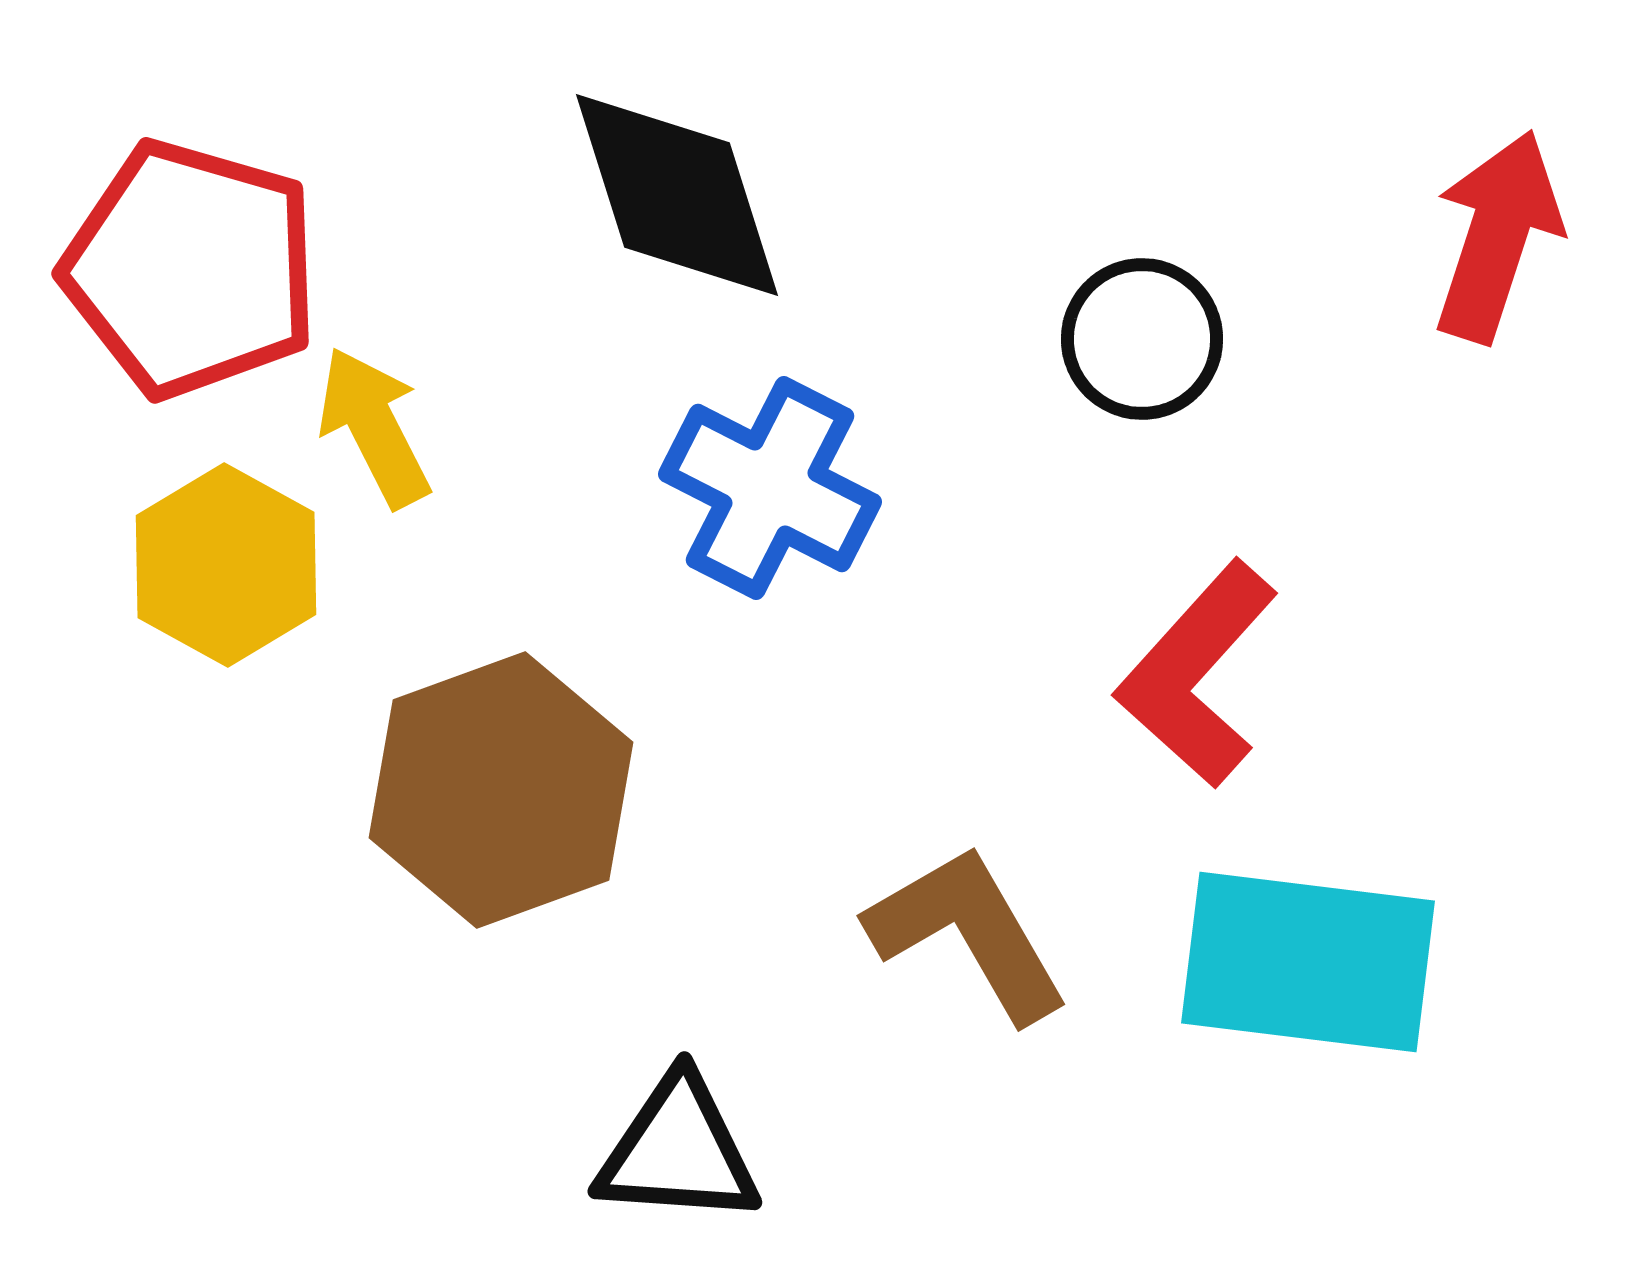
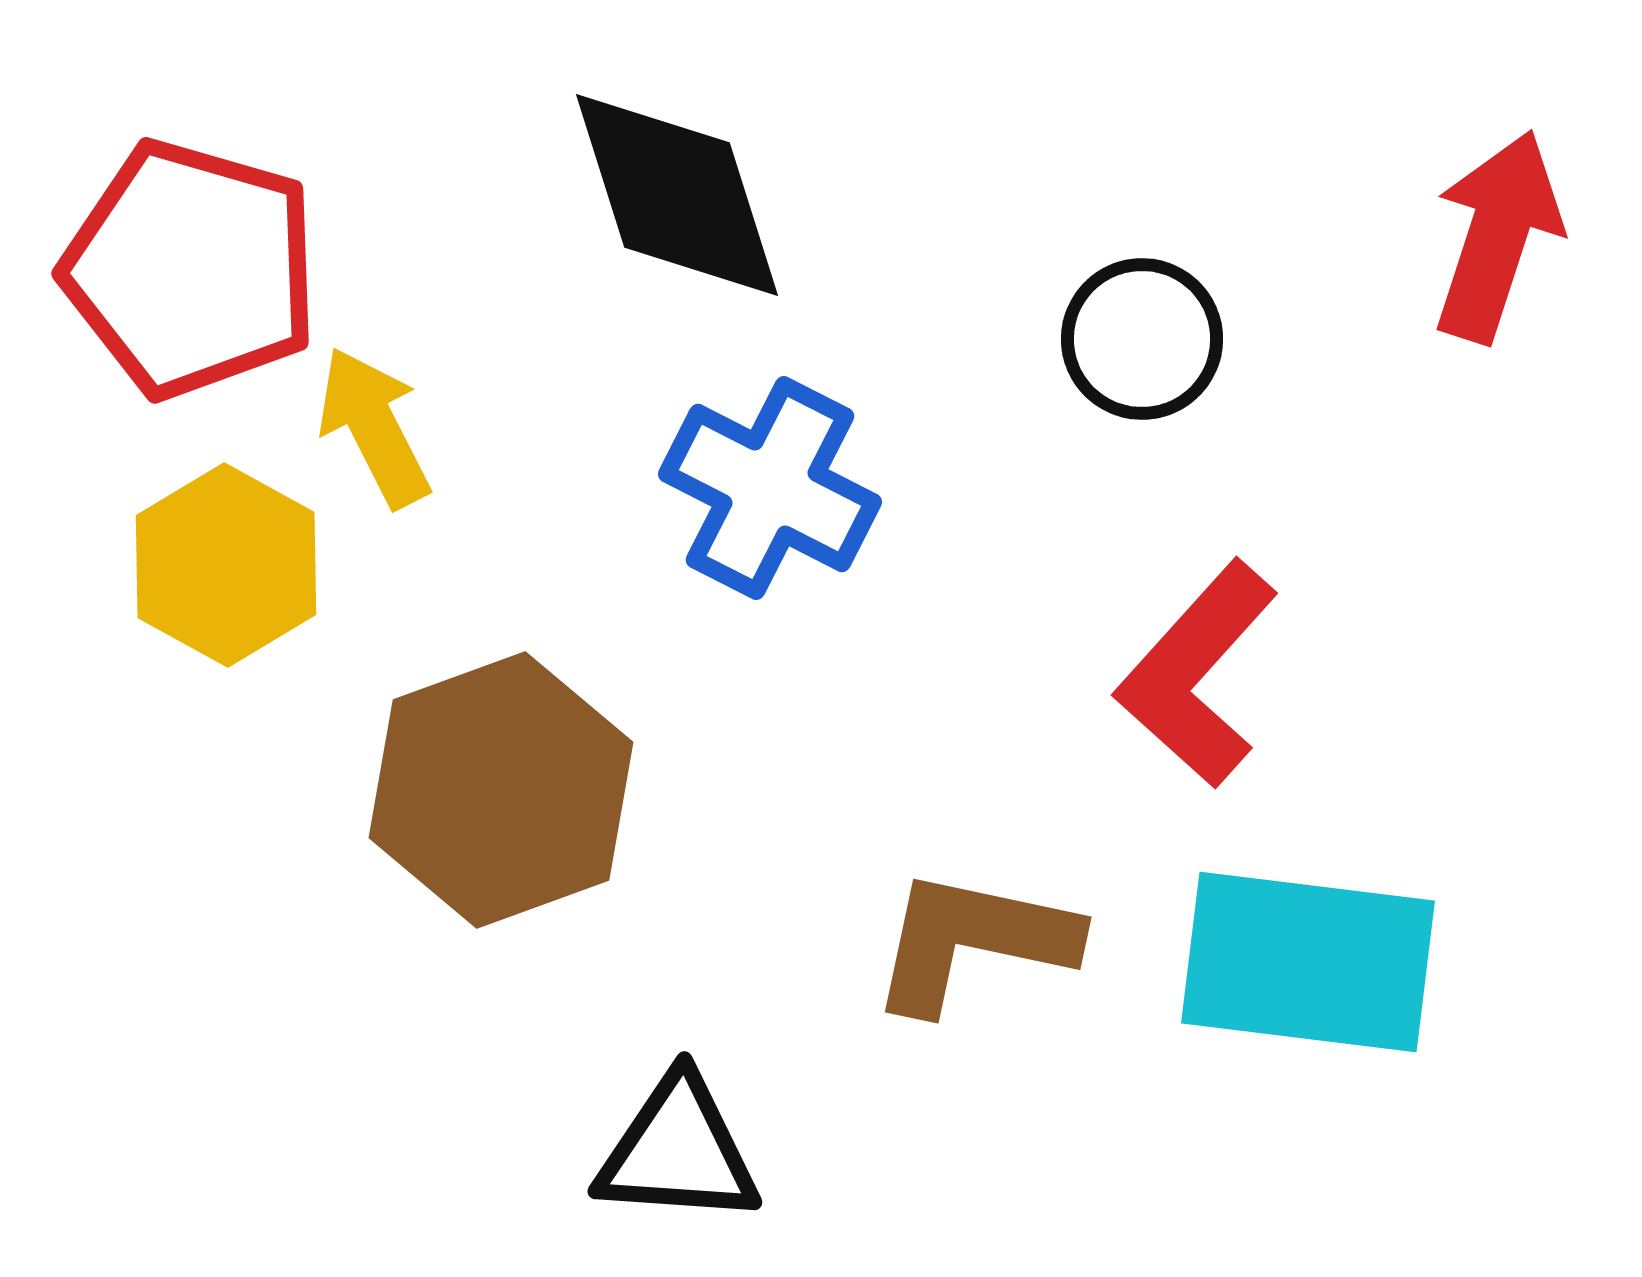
brown L-shape: moved 5 px right, 8 px down; rotated 48 degrees counterclockwise
